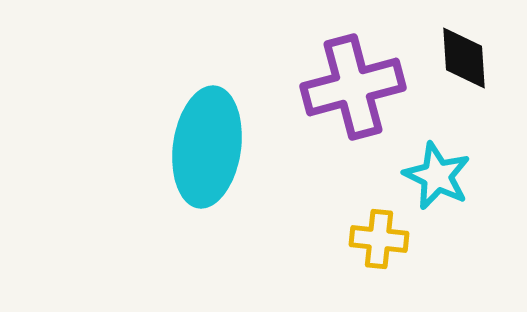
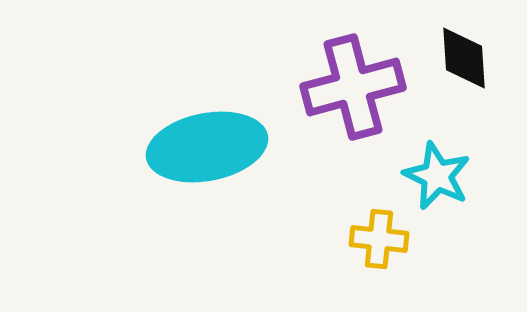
cyan ellipse: rotated 71 degrees clockwise
